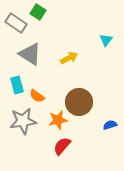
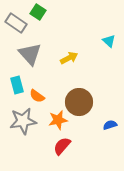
cyan triangle: moved 3 px right, 1 px down; rotated 24 degrees counterclockwise
gray triangle: rotated 15 degrees clockwise
